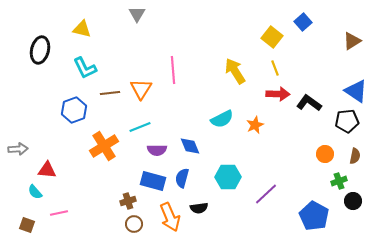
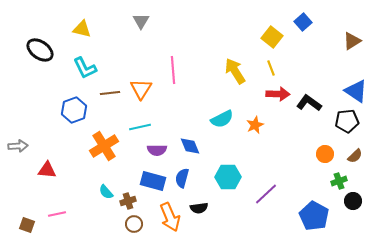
gray triangle at (137, 14): moved 4 px right, 7 px down
black ellipse at (40, 50): rotated 68 degrees counterclockwise
yellow line at (275, 68): moved 4 px left
cyan line at (140, 127): rotated 10 degrees clockwise
gray arrow at (18, 149): moved 3 px up
brown semicircle at (355, 156): rotated 35 degrees clockwise
cyan semicircle at (35, 192): moved 71 px right
pink line at (59, 213): moved 2 px left, 1 px down
